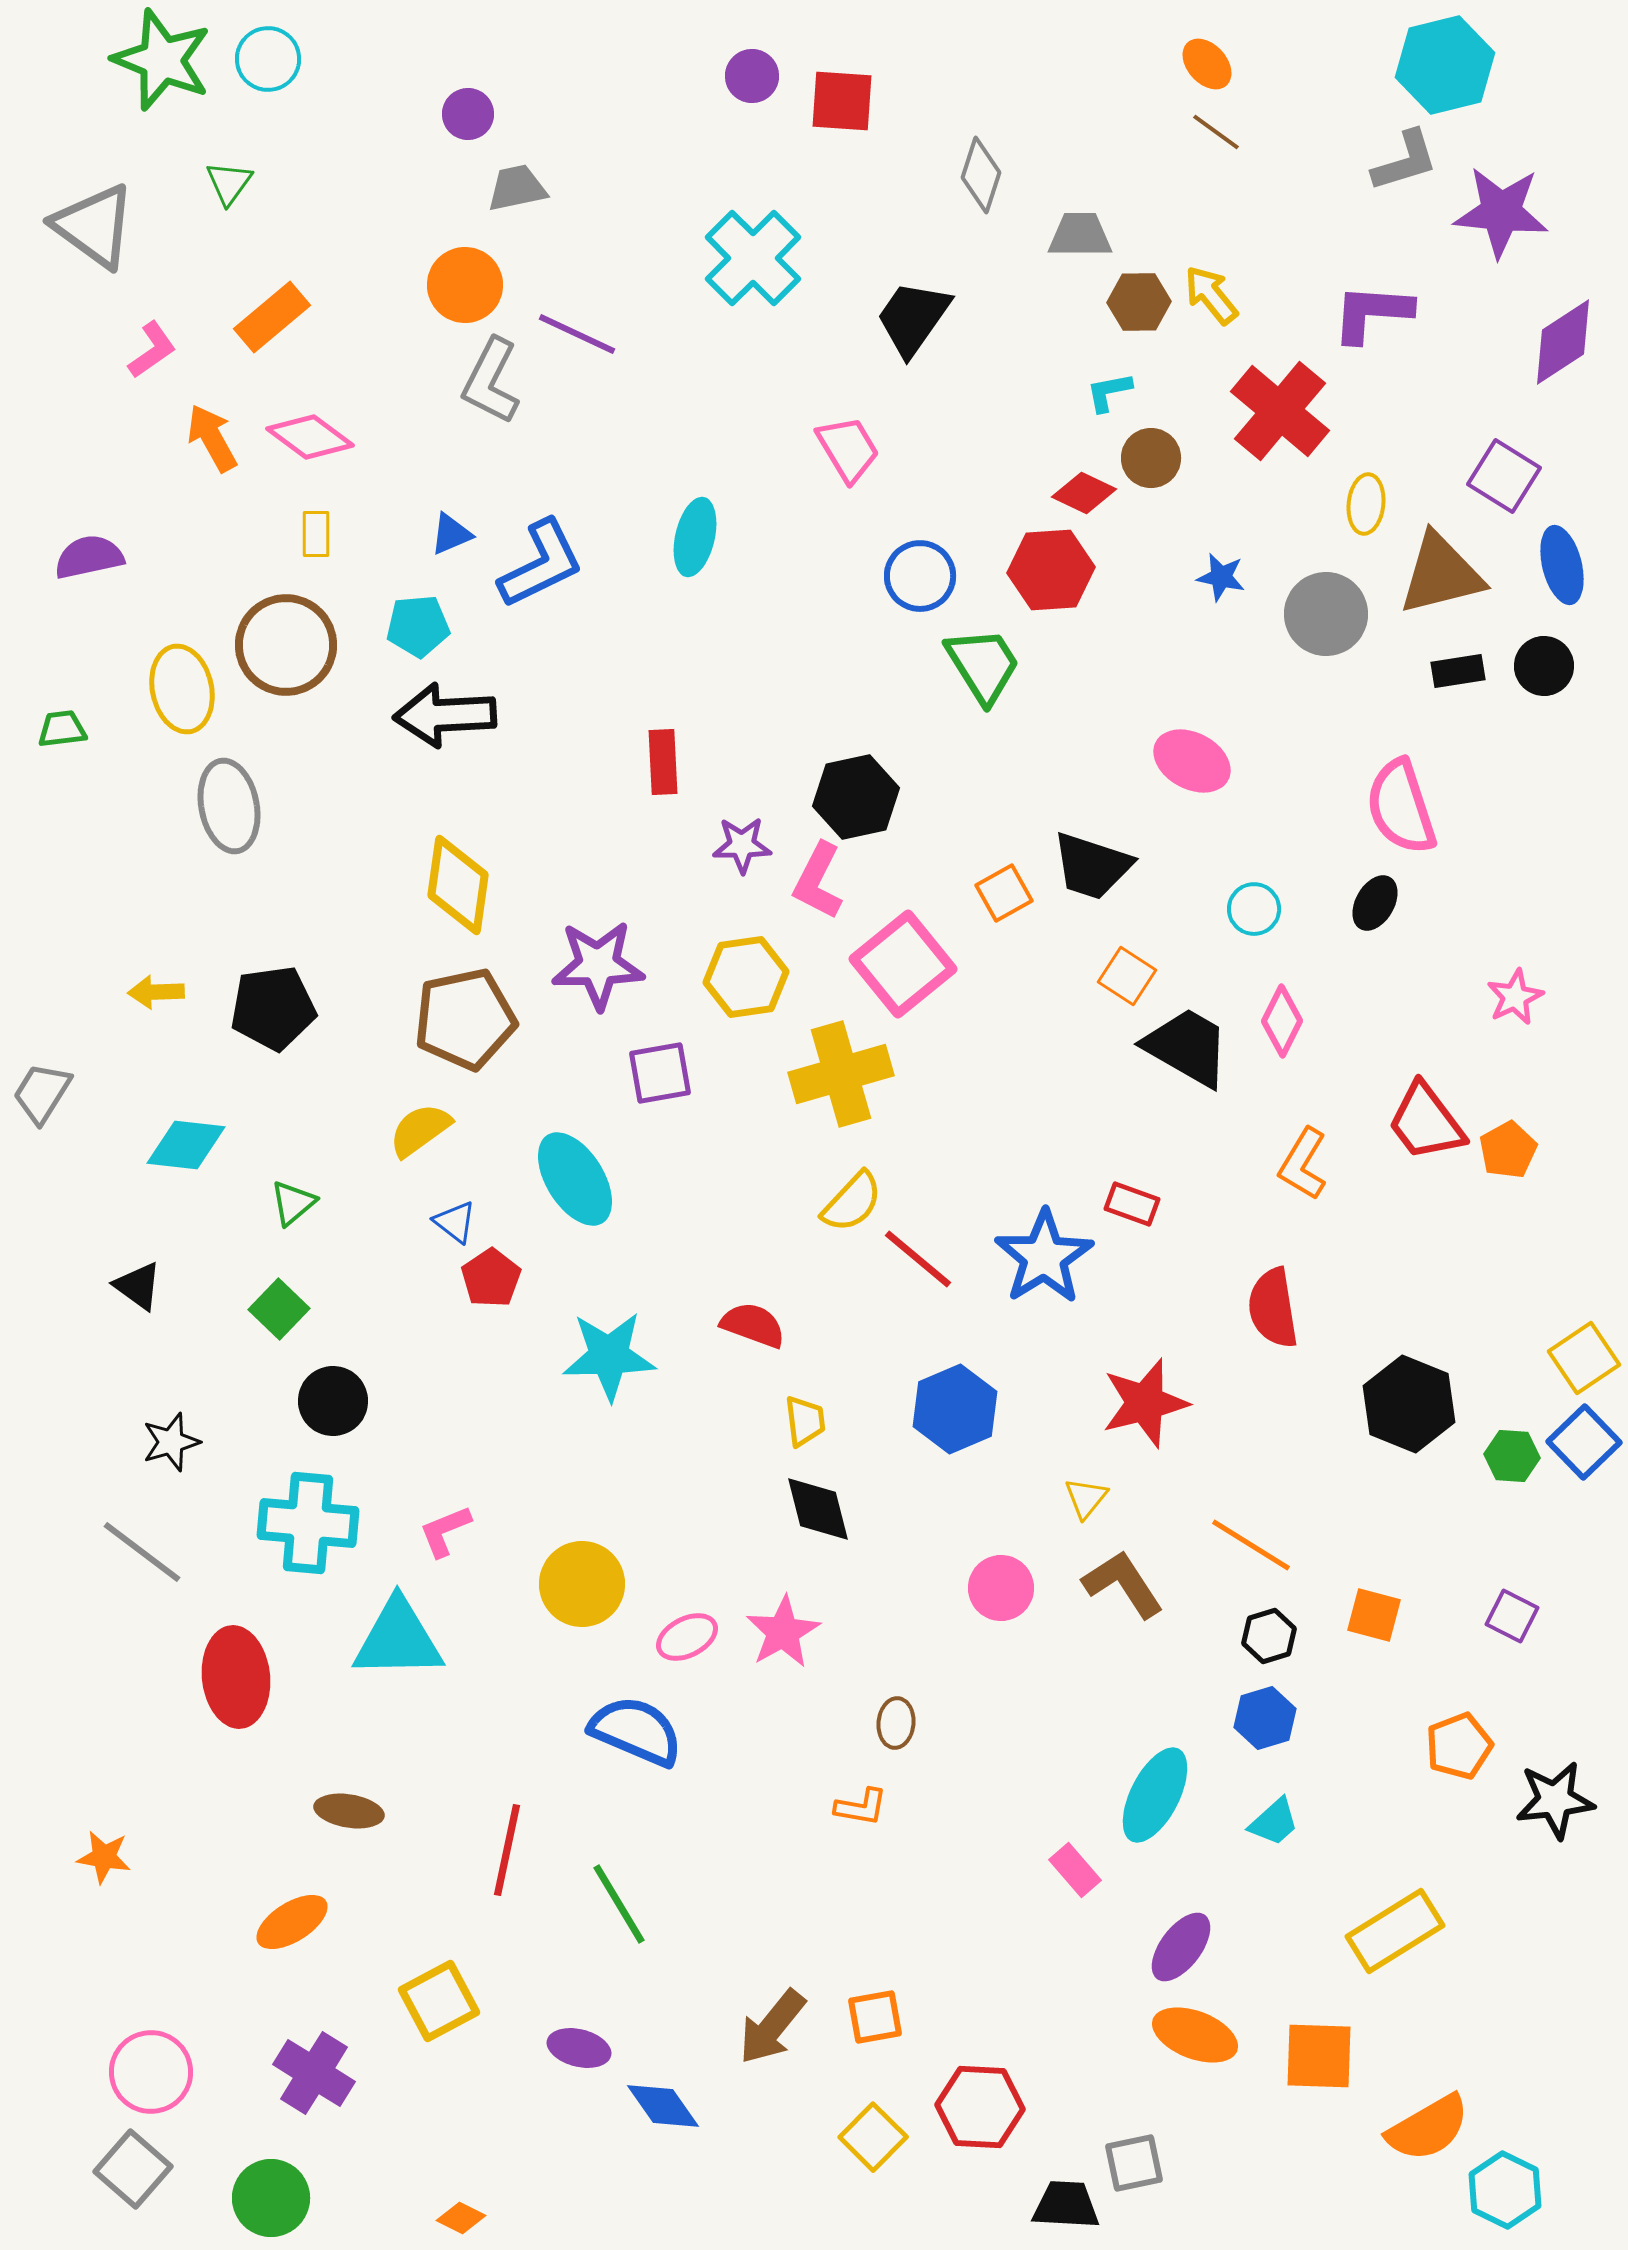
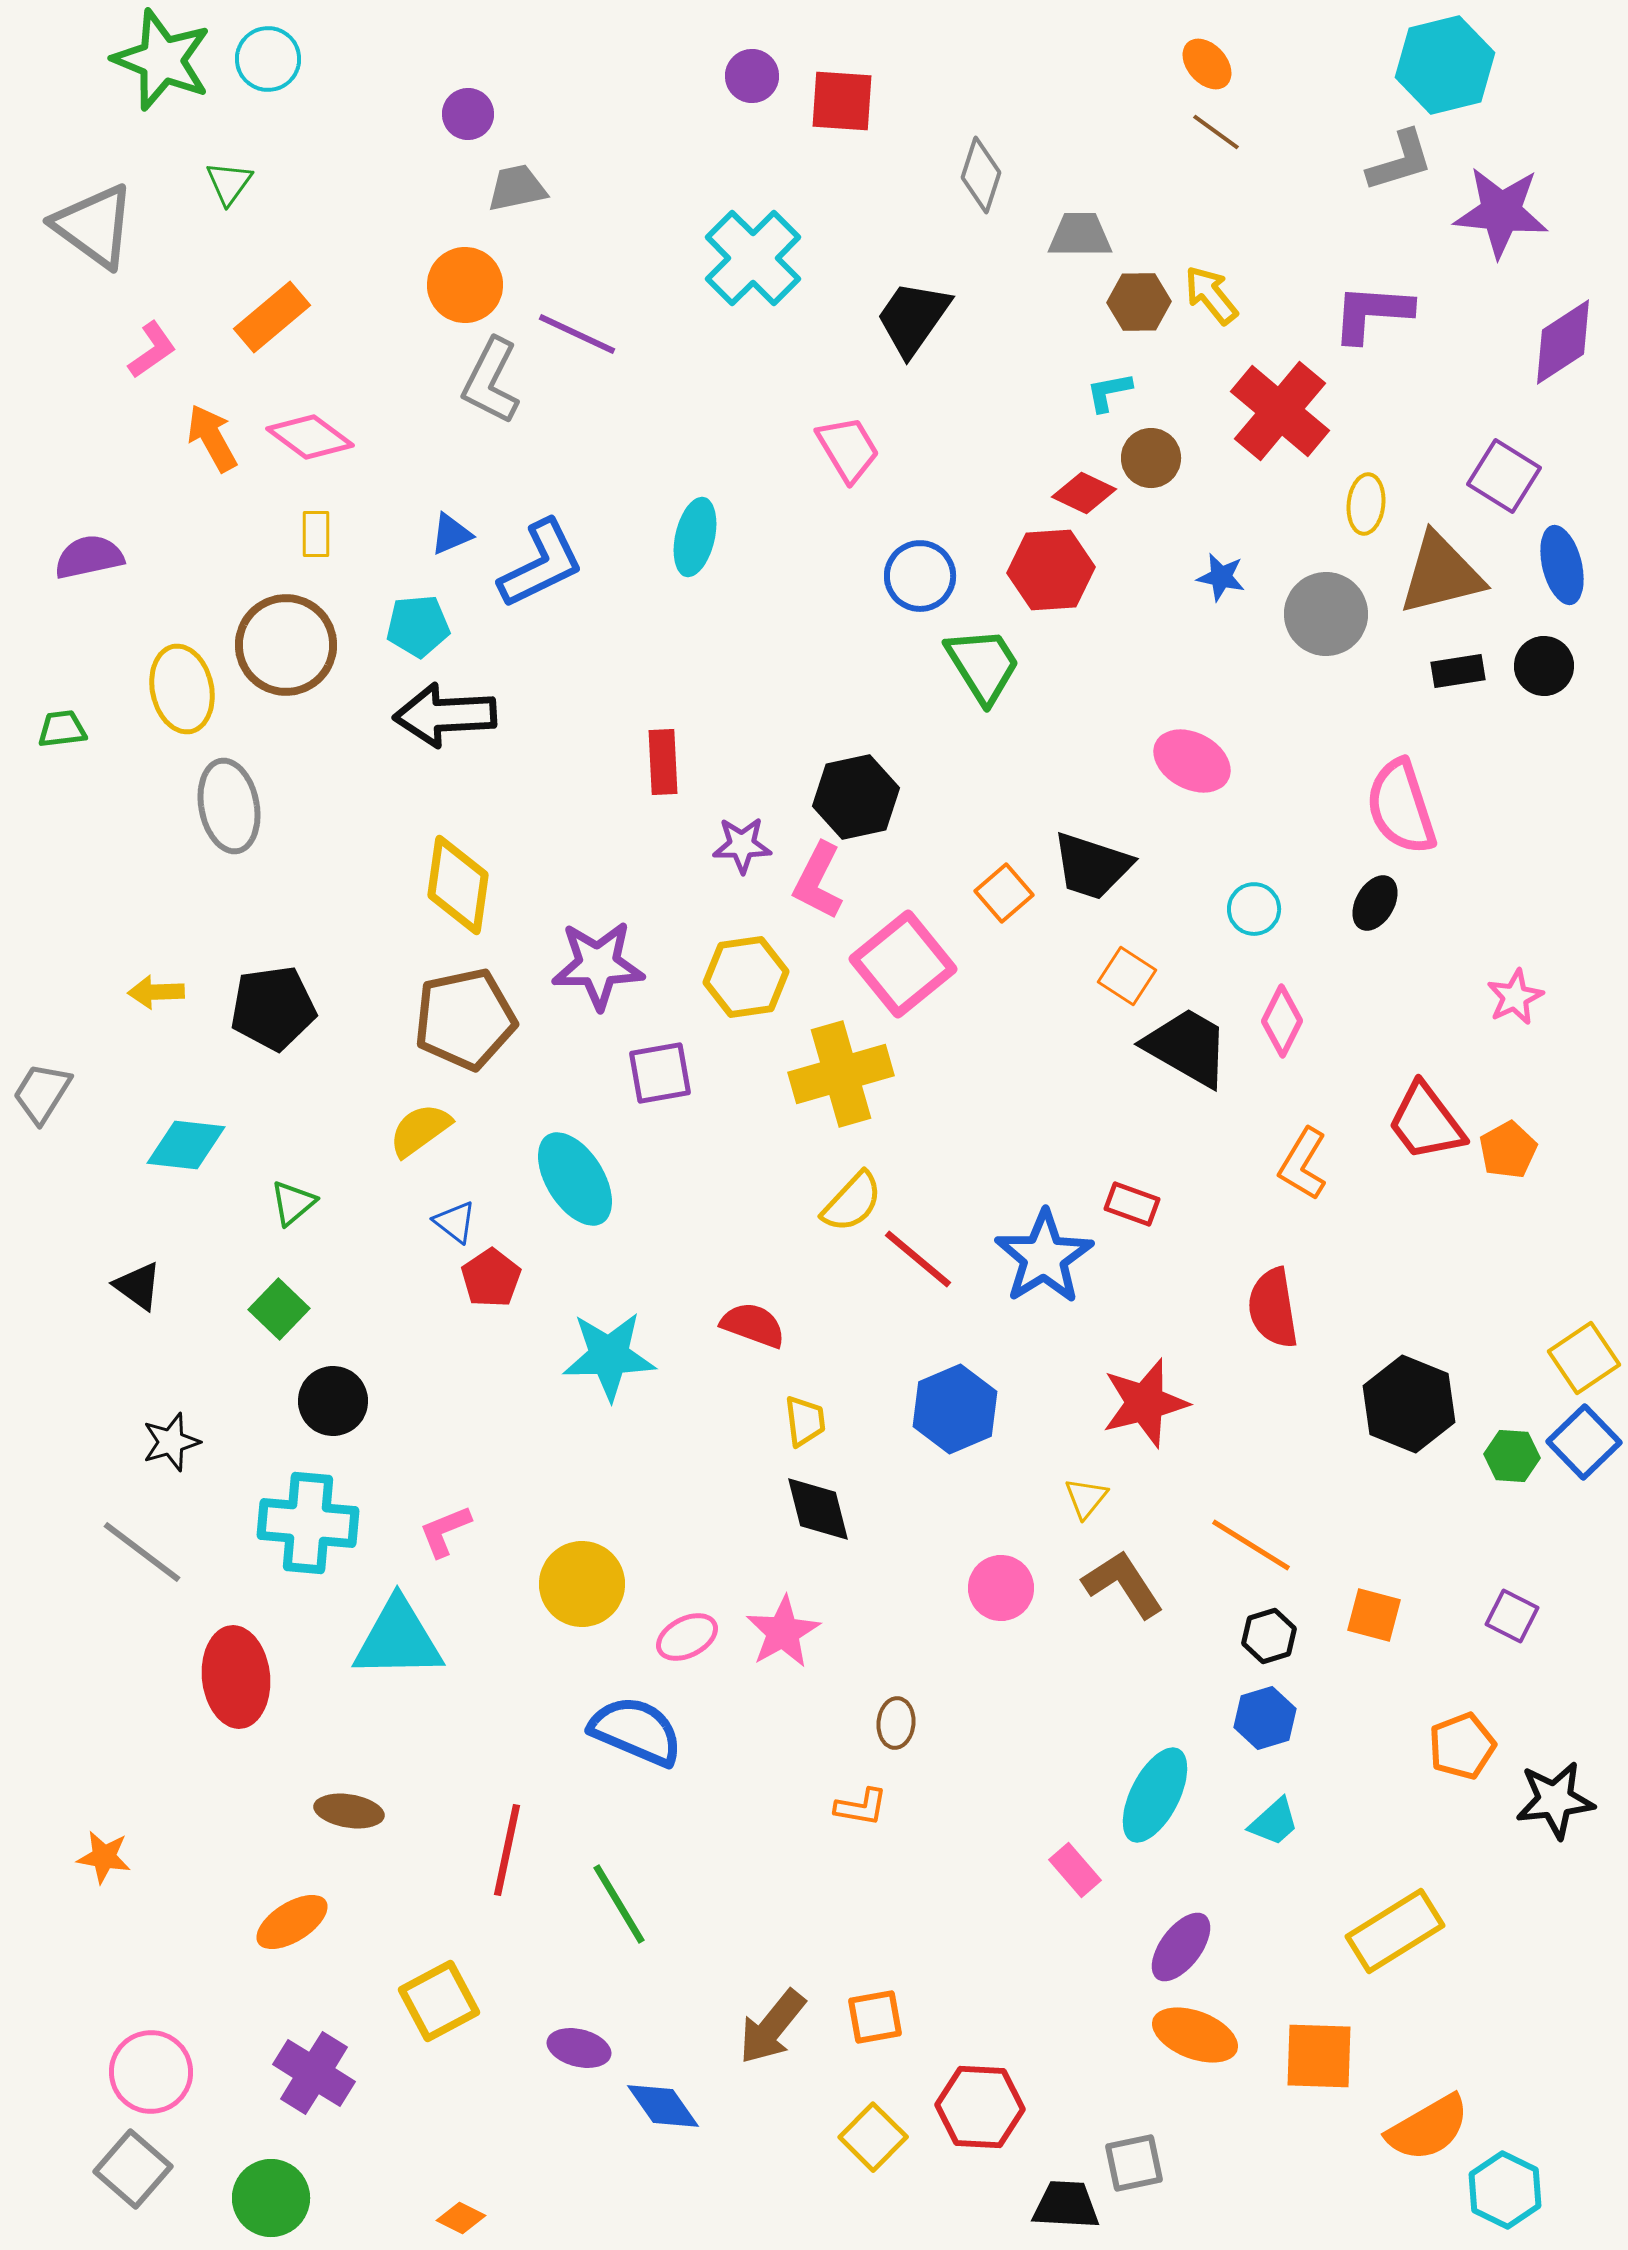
gray L-shape at (1405, 161): moved 5 px left
orange square at (1004, 893): rotated 12 degrees counterclockwise
orange pentagon at (1459, 1746): moved 3 px right
